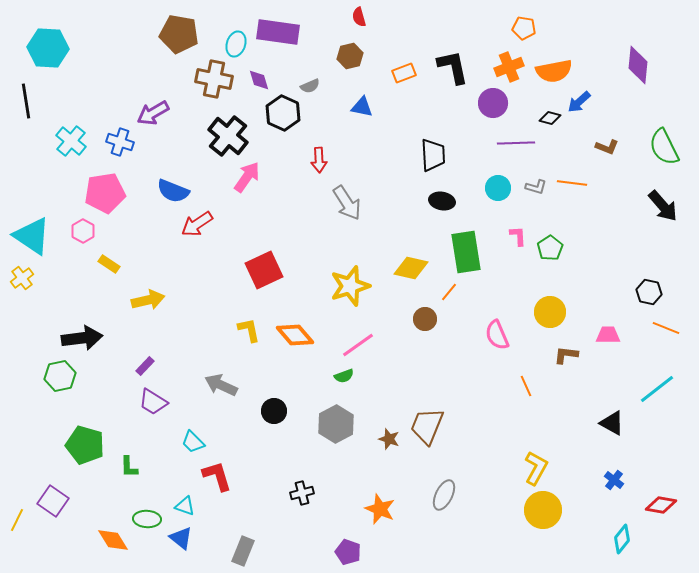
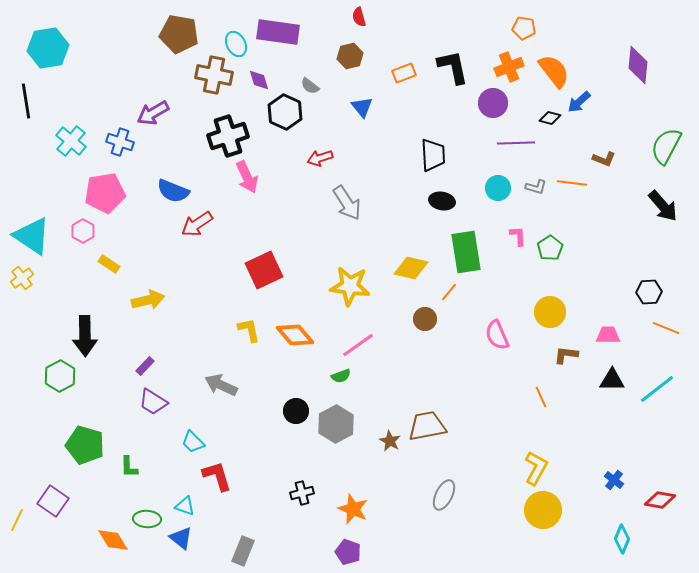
cyan ellipse at (236, 44): rotated 45 degrees counterclockwise
cyan hexagon at (48, 48): rotated 12 degrees counterclockwise
orange semicircle at (554, 71): rotated 117 degrees counterclockwise
brown cross at (214, 79): moved 4 px up
gray semicircle at (310, 86): rotated 60 degrees clockwise
blue triangle at (362, 107): rotated 40 degrees clockwise
black hexagon at (283, 113): moved 2 px right, 1 px up
black cross at (228, 136): rotated 33 degrees clockwise
brown L-shape at (607, 147): moved 3 px left, 12 px down
green semicircle at (664, 147): moved 2 px right, 1 px up; rotated 54 degrees clockwise
red arrow at (319, 160): moved 1 px right, 2 px up; rotated 75 degrees clockwise
pink arrow at (247, 177): rotated 120 degrees clockwise
yellow star at (350, 286): rotated 24 degrees clockwise
black hexagon at (649, 292): rotated 15 degrees counterclockwise
black arrow at (82, 338): moved 3 px right, 2 px up; rotated 96 degrees clockwise
green hexagon at (60, 376): rotated 16 degrees counterclockwise
green semicircle at (344, 376): moved 3 px left
orange line at (526, 386): moved 15 px right, 11 px down
black circle at (274, 411): moved 22 px right
black triangle at (612, 423): moved 43 px up; rotated 28 degrees counterclockwise
brown trapezoid at (427, 426): rotated 57 degrees clockwise
brown star at (389, 439): moved 1 px right, 2 px down; rotated 10 degrees clockwise
red diamond at (661, 505): moved 1 px left, 5 px up
orange star at (380, 509): moved 27 px left
cyan diamond at (622, 539): rotated 16 degrees counterclockwise
